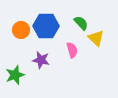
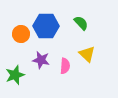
orange circle: moved 4 px down
yellow triangle: moved 9 px left, 16 px down
pink semicircle: moved 7 px left, 16 px down; rotated 21 degrees clockwise
